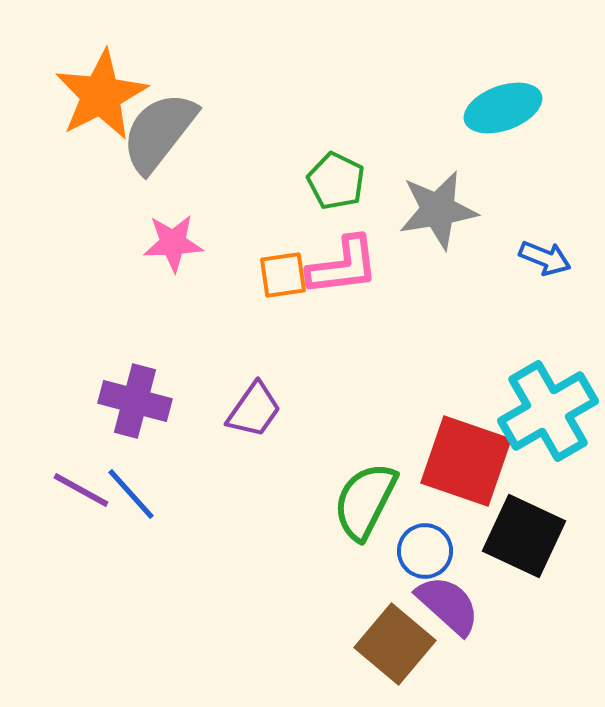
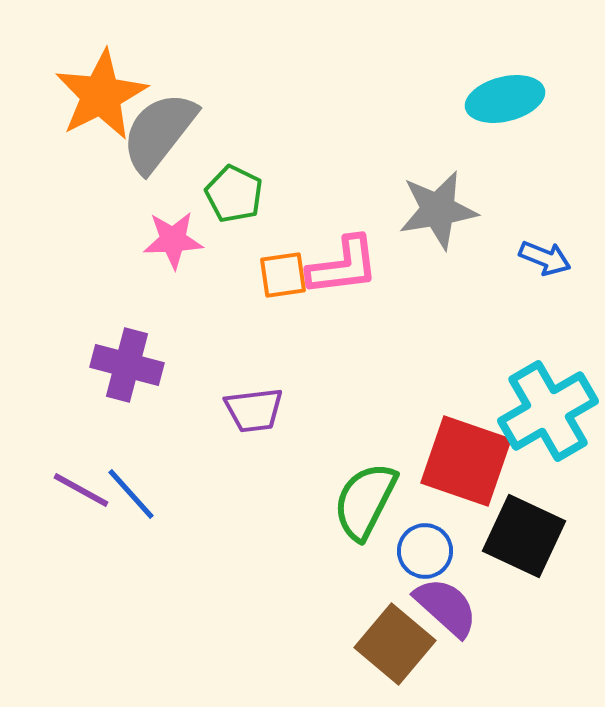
cyan ellipse: moved 2 px right, 9 px up; rotated 6 degrees clockwise
green pentagon: moved 102 px left, 13 px down
pink star: moved 3 px up
purple cross: moved 8 px left, 36 px up
purple trapezoid: rotated 48 degrees clockwise
purple semicircle: moved 2 px left, 2 px down
